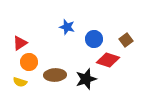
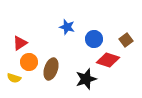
brown ellipse: moved 4 px left, 6 px up; rotated 70 degrees counterclockwise
yellow semicircle: moved 6 px left, 4 px up
